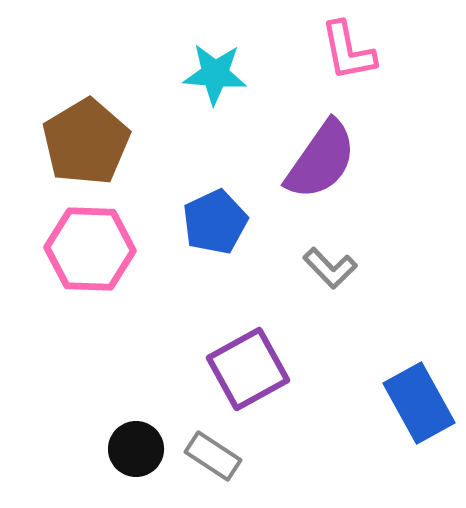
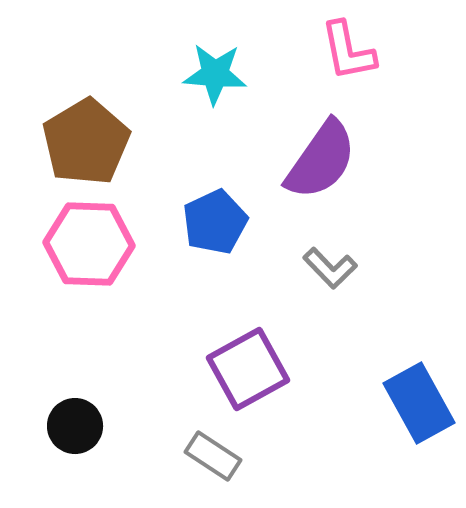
pink hexagon: moved 1 px left, 5 px up
black circle: moved 61 px left, 23 px up
